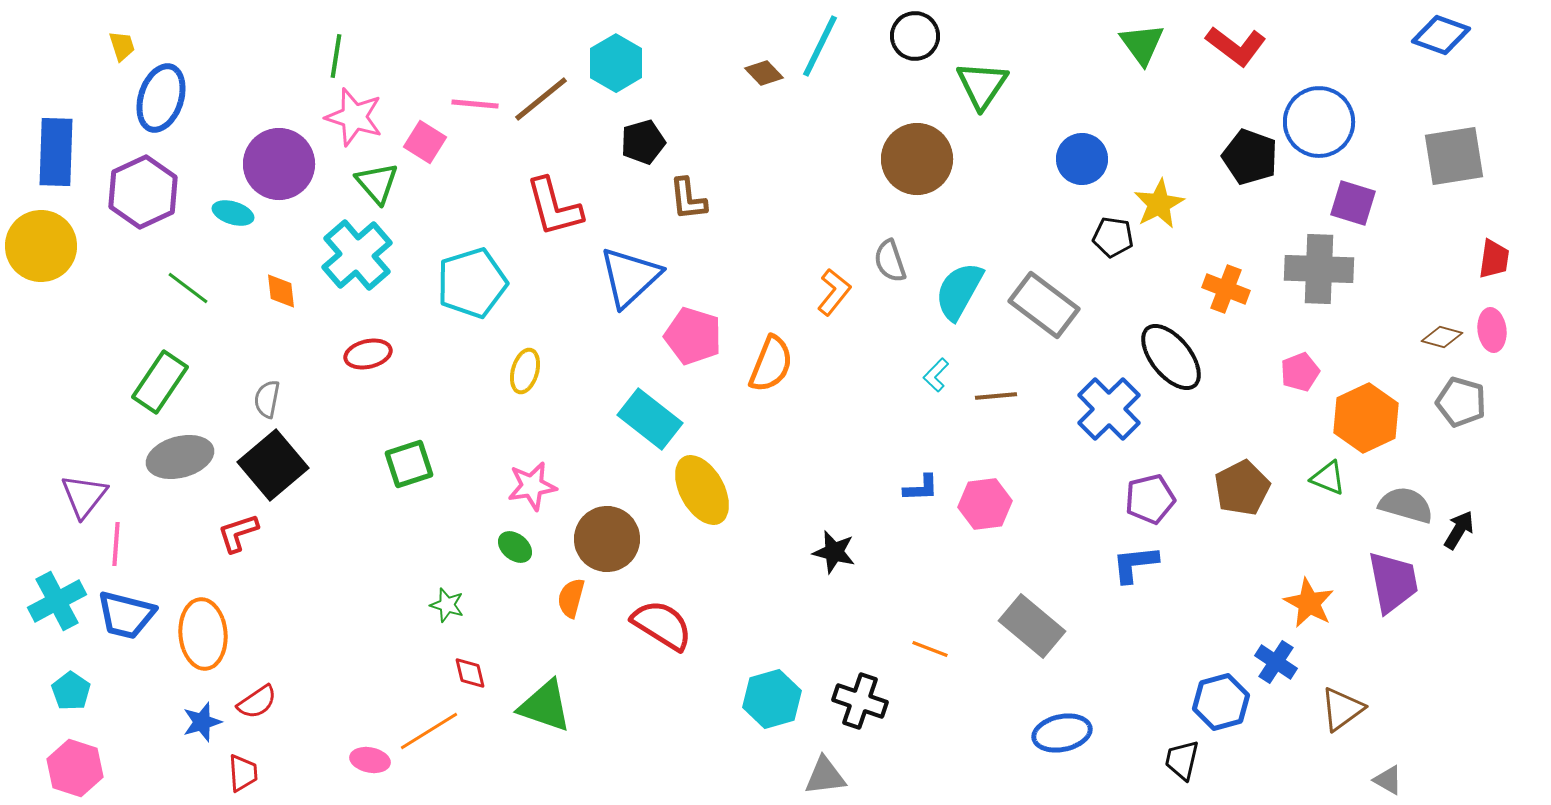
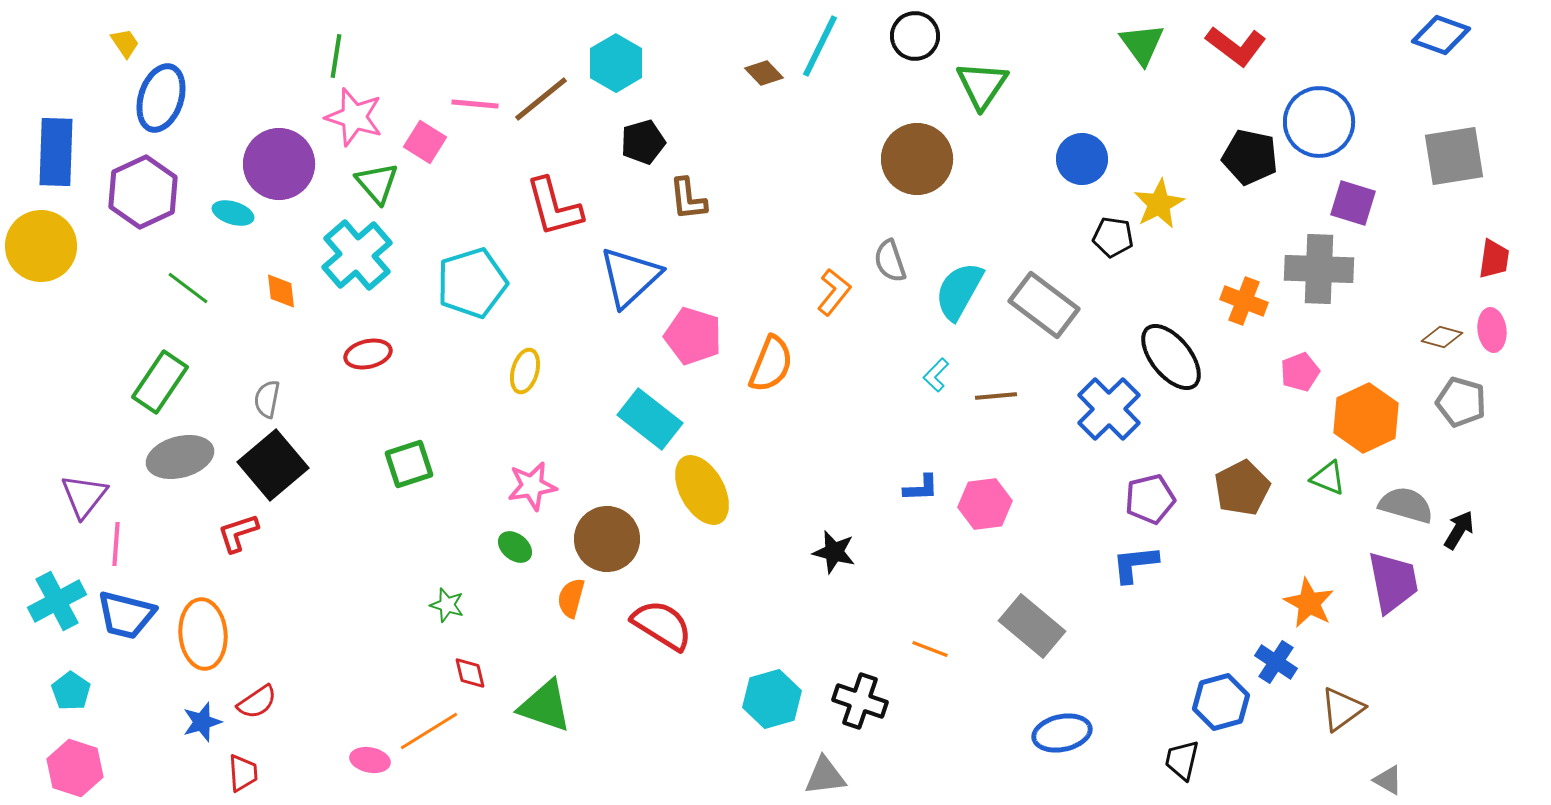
yellow trapezoid at (122, 46): moved 3 px right, 3 px up; rotated 16 degrees counterclockwise
black pentagon at (1250, 157): rotated 8 degrees counterclockwise
orange cross at (1226, 289): moved 18 px right, 12 px down
